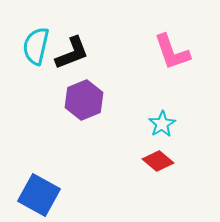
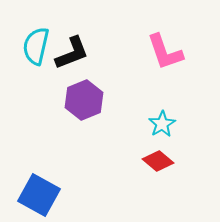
pink L-shape: moved 7 px left
